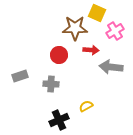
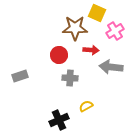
gray cross: moved 19 px right, 6 px up
